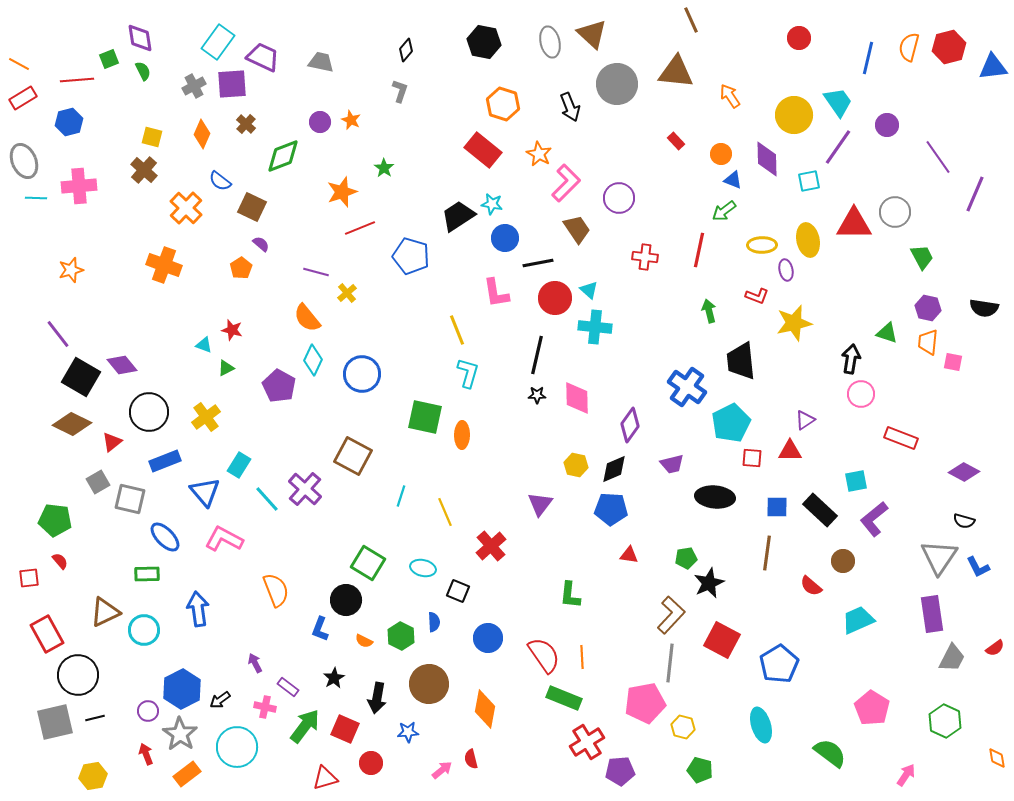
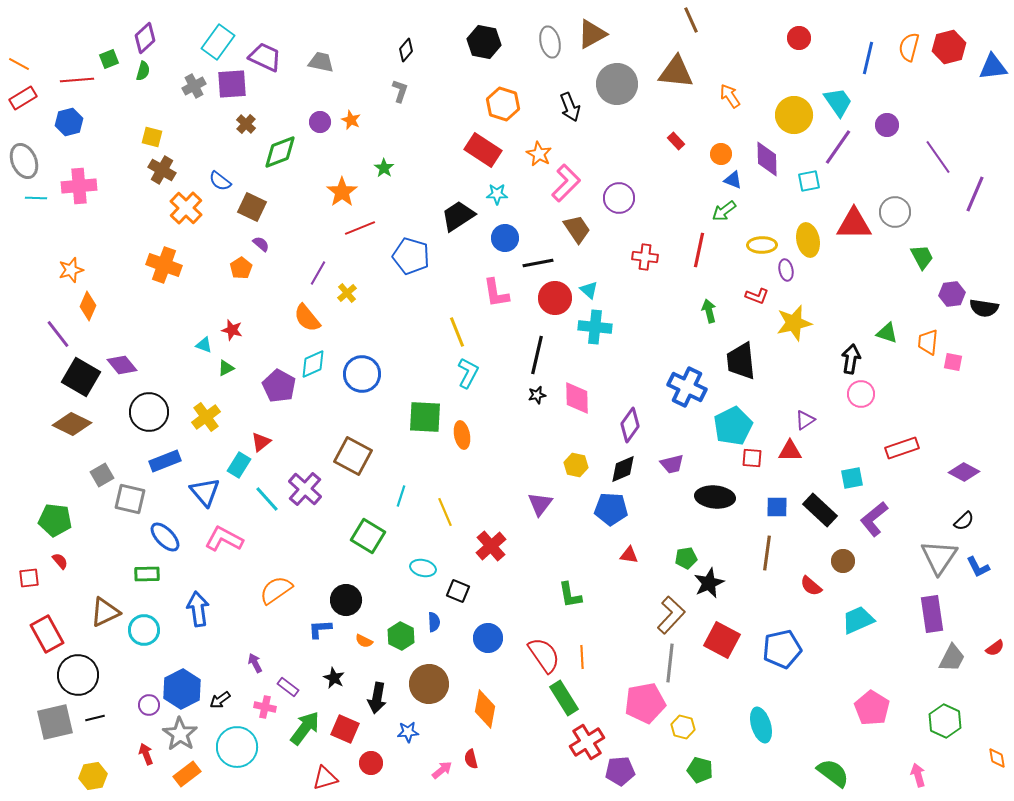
brown triangle at (592, 34): rotated 48 degrees clockwise
purple diamond at (140, 38): moved 5 px right; rotated 56 degrees clockwise
purple trapezoid at (263, 57): moved 2 px right
green semicircle at (143, 71): rotated 42 degrees clockwise
orange diamond at (202, 134): moved 114 px left, 172 px down
red rectangle at (483, 150): rotated 6 degrees counterclockwise
green diamond at (283, 156): moved 3 px left, 4 px up
brown cross at (144, 170): moved 18 px right; rotated 12 degrees counterclockwise
orange star at (342, 192): rotated 16 degrees counterclockwise
cyan star at (492, 204): moved 5 px right, 10 px up; rotated 10 degrees counterclockwise
purple line at (316, 272): moved 2 px right, 1 px down; rotated 75 degrees counterclockwise
purple hexagon at (928, 308): moved 24 px right, 14 px up; rotated 20 degrees counterclockwise
yellow line at (457, 330): moved 2 px down
cyan diamond at (313, 360): moved 4 px down; rotated 40 degrees clockwise
cyan L-shape at (468, 373): rotated 12 degrees clockwise
blue cross at (687, 387): rotated 9 degrees counterclockwise
black star at (537, 395): rotated 12 degrees counterclockwise
green square at (425, 417): rotated 9 degrees counterclockwise
cyan pentagon at (731, 423): moved 2 px right, 3 px down
orange ellipse at (462, 435): rotated 12 degrees counterclockwise
red rectangle at (901, 438): moved 1 px right, 10 px down; rotated 40 degrees counterclockwise
red triangle at (112, 442): moved 149 px right
black diamond at (614, 469): moved 9 px right
cyan square at (856, 481): moved 4 px left, 3 px up
gray square at (98, 482): moved 4 px right, 7 px up
black semicircle at (964, 521): rotated 60 degrees counterclockwise
green square at (368, 563): moved 27 px up
orange semicircle at (276, 590): rotated 104 degrees counterclockwise
green L-shape at (570, 595): rotated 16 degrees counterclockwise
blue L-shape at (320, 629): rotated 65 degrees clockwise
blue pentagon at (779, 664): moved 3 px right, 15 px up; rotated 18 degrees clockwise
black star at (334, 678): rotated 15 degrees counterclockwise
green rectangle at (564, 698): rotated 36 degrees clockwise
purple circle at (148, 711): moved 1 px right, 6 px up
green arrow at (305, 726): moved 2 px down
green semicircle at (830, 753): moved 3 px right, 20 px down
pink arrow at (906, 775): moved 12 px right; rotated 50 degrees counterclockwise
